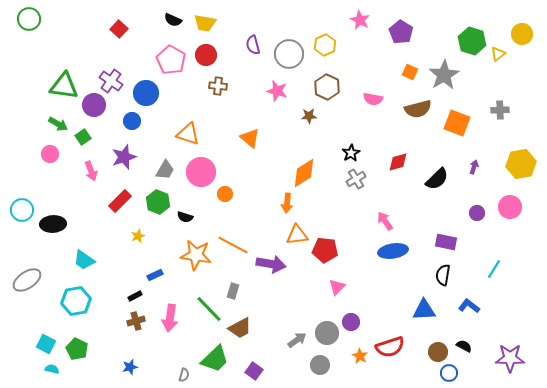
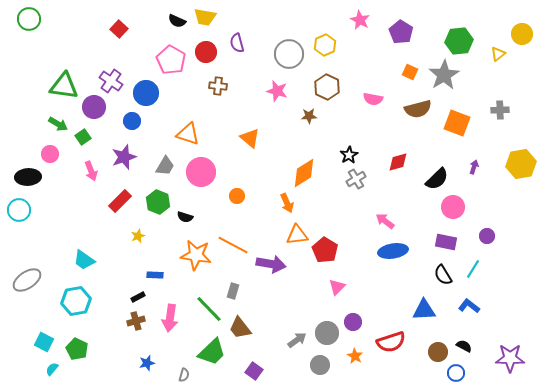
black semicircle at (173, 20): moved 4 px right, 1 px down
yellow trapezoid at (205, 23): moved 6 px up
green hexagon at (472, 41): moved 13 px left; rotated 24 degrees counterclockwise
purple semicircle at (253, 45): moved 16 px left, 2 px up
red circle at (206, 55): moved 3 px up
purple circle at (94, 105): moved 2 px down
black star at (351, 153): moved 2 px left, 2 px down
gray trapezoid at (165, 170): moved 4 px up
orange circle at (225, 194): moved 12 px right, 2 px down
orange arrow at (287, 203): rotated 30 degrees counterclockwise
pink circle at (510, 207): moved 57 px left
cyan circle at (22, 210): moved 3 px left
purple circle at (477, 213): moved 10 px right, 23 px down
pink arrow at (385, 221): rotated 18 degrees counterclockwise
black ellipse at (53, 224): moved 25 px left, 47 px up
red pentagon at (325, 250): rotated 25 degrees clockwise
cyan line at (494, 269): moved 21 px left
blue rectangle at (155, 275): rotated 28 degrees clockwise
black semicircle at (443, 275): rotated 40 degrees counterclockwise
black rectangle at (135, 296): moved 3 px right, 1 px down
purple circle at (351, 322): moved 2 px right
brown trapezoid at (240, 328): rotated 80 degrees clockwise
cyan square at (46, 344): moved 2 px left, 2 px up
red semicircle at (390, 347): moved 1 px right, 5 px up
orange star at (360, 356): moved 5 px left
green trapezoid at (215, 359): moved 3 px left, 7 px up
blue star at (130, 367): moved 17 px right, 4 px up
cyan semicircle at (52, 369): rotated 64 degrees counterclockwise
blue circle at (449, 373): moved 7 px right
